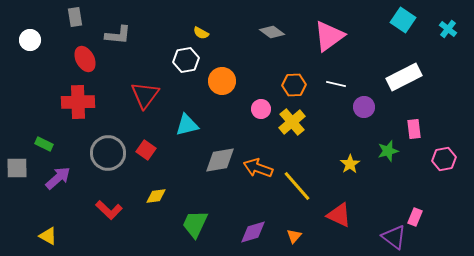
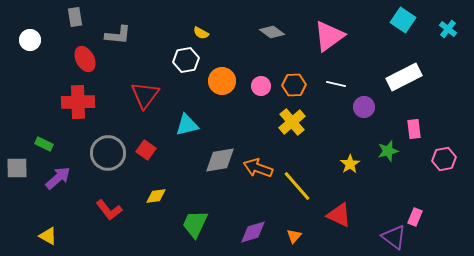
pink circle at (261, 109): moved 23 px up
red L-shape at (109, 210): rotated 8 degrees clockwise
